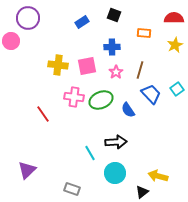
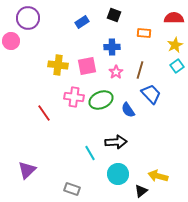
cyan square: moved 23 px up
red line: moved 1 px right, 1 px up
cyan circle: moved 3 px right, 1 px down
black triangle: moved 1 px left, 1 px up
